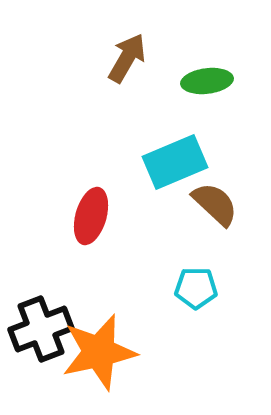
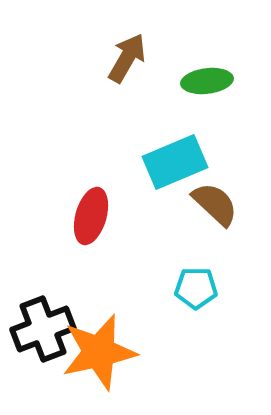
black cross: moved 2 px right
